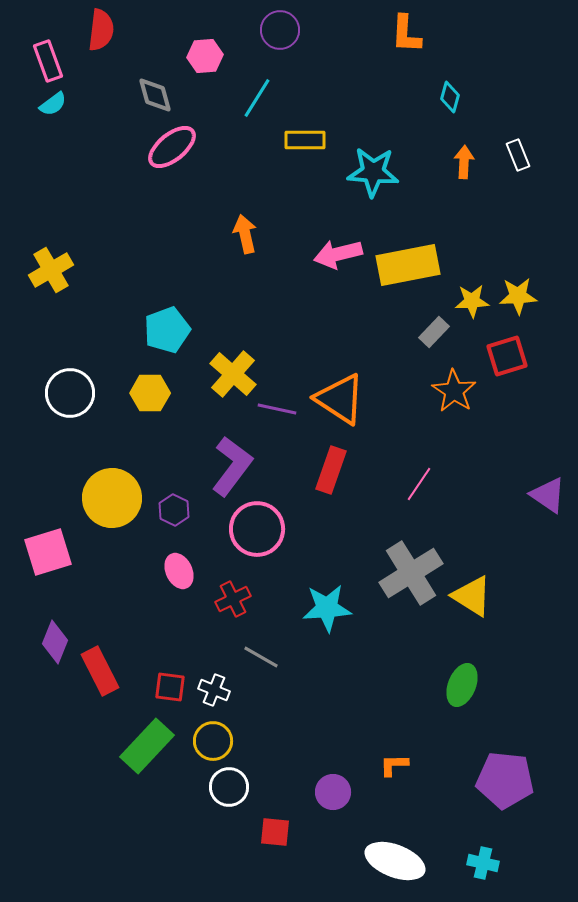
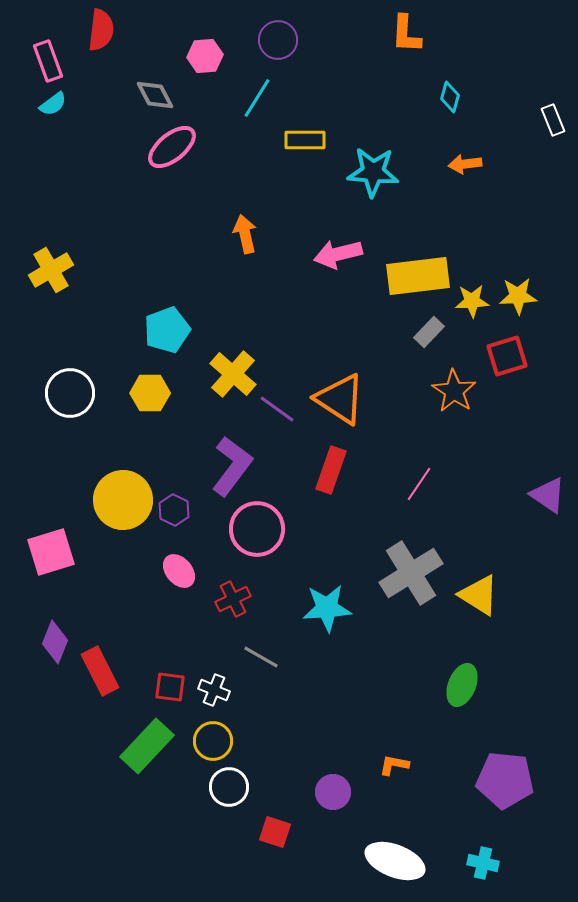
purple circle at (280, 30): moved 2 px left, 10 px down
gray diamond at (155, 95): rotated 12 degrees counterclockwise
white rectangle at (518, 155): moved 35 px right, 35 px up
orange arrow at (464, 162): moved 1 px right, 2 px down; rotated 100 degrees counterclockwise
yellow rectangle at (408, 265): moved 10 px right, 11 px down; rotated 4 degrees clockwise
gray rectangle at (434, 332): moved 5 px left
purple line at (277, 409): rotated 24 degrees clockwise
yellow circle at (112, 498): moved 11 px right, 2 px down
pink square at (48, 552): moved 3 px right
pink ellipse at (179, 571): rotated 16 degrees counterclockwise
yellow triangle at (472, 596): moved 7 px right, 1 px up
orange L-shape at (394, 765): rotated 12 degrees clockwise
red square at (275, 832): rotated 12 degrees clockwise
